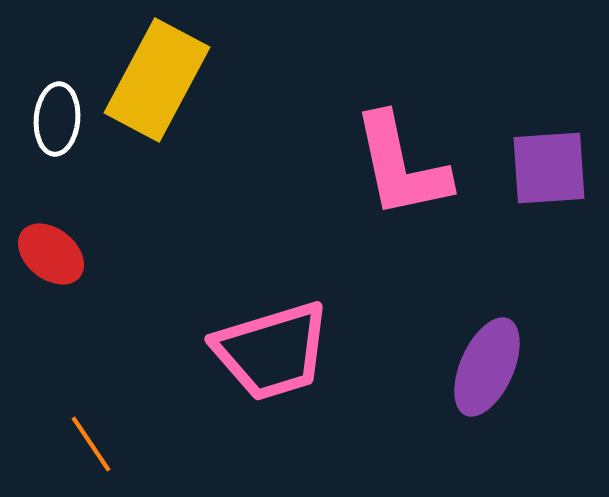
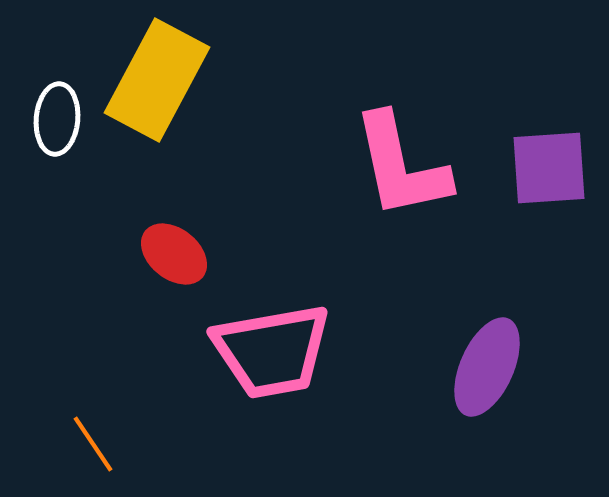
red ellipse: moved 123 px right
pink trapezoid: rotated 7 degrees clockwise
orange line: moved 2 px right
